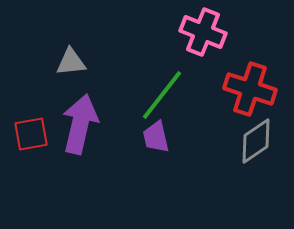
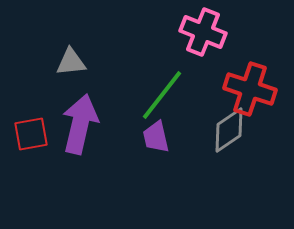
gray diamond: moved 27 px left, 11 px up
